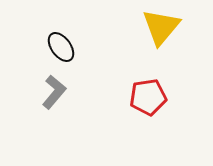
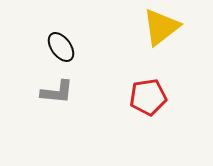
yellow triangle: rotated 12 degrees clockwise
gray L-shape: moved 3 px right; rotated 56 degrees clockwise
